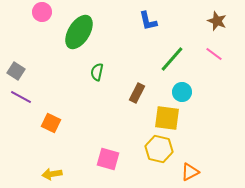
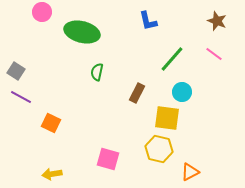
green ellipse: moved 3 px right; rotated 72 degrees clockwise
